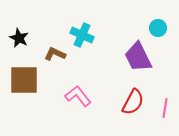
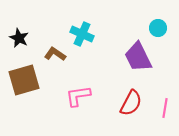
cyan cross: moved 1 px up
brown L-shape: rotated 10 degrees clockwise
brown square: rotated 16 degrees counterclockwise
pink L-shape: rotated 60 degrees counterclockwise
red semicircle: moved 2 px left, 1 px down
